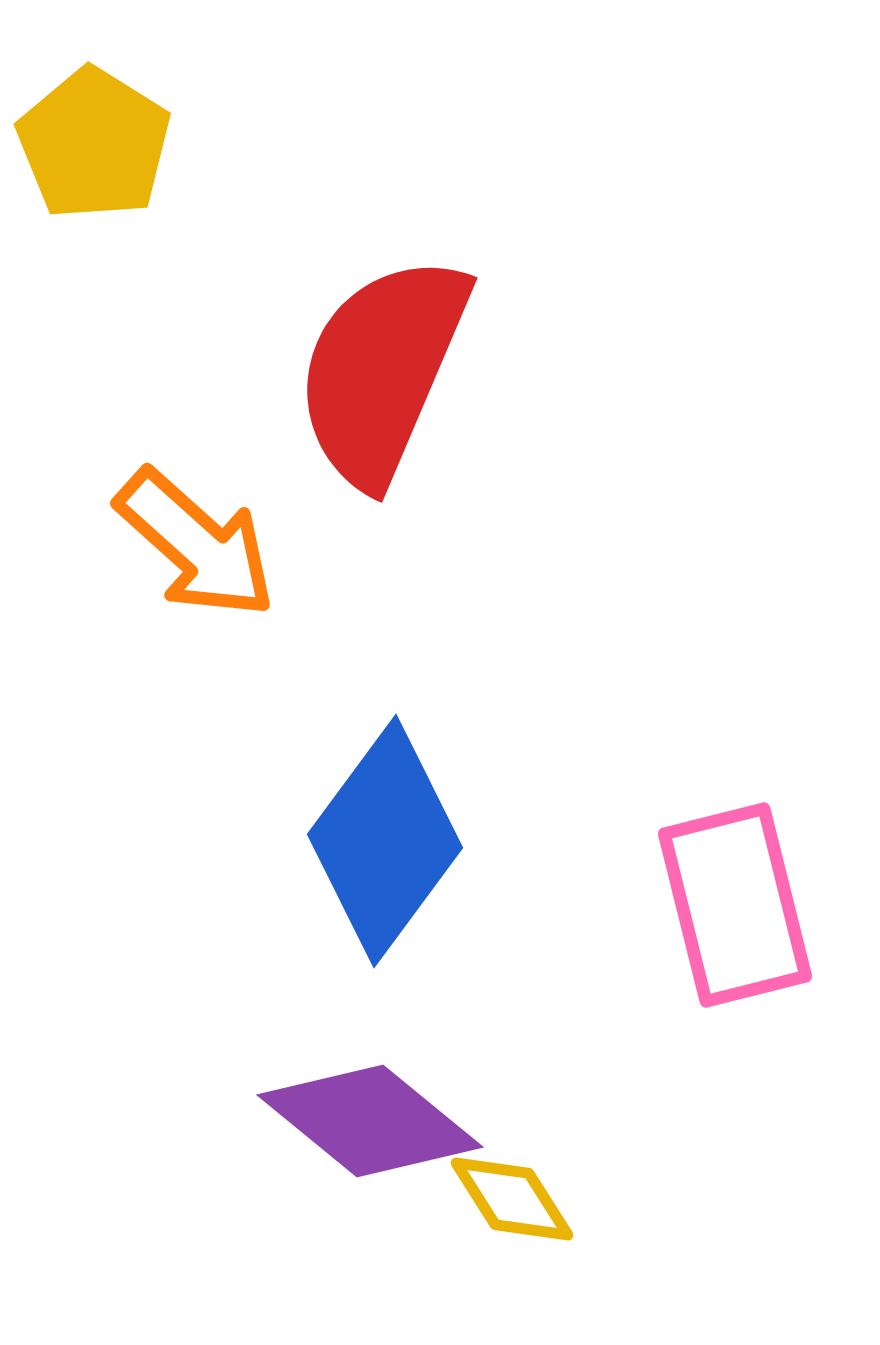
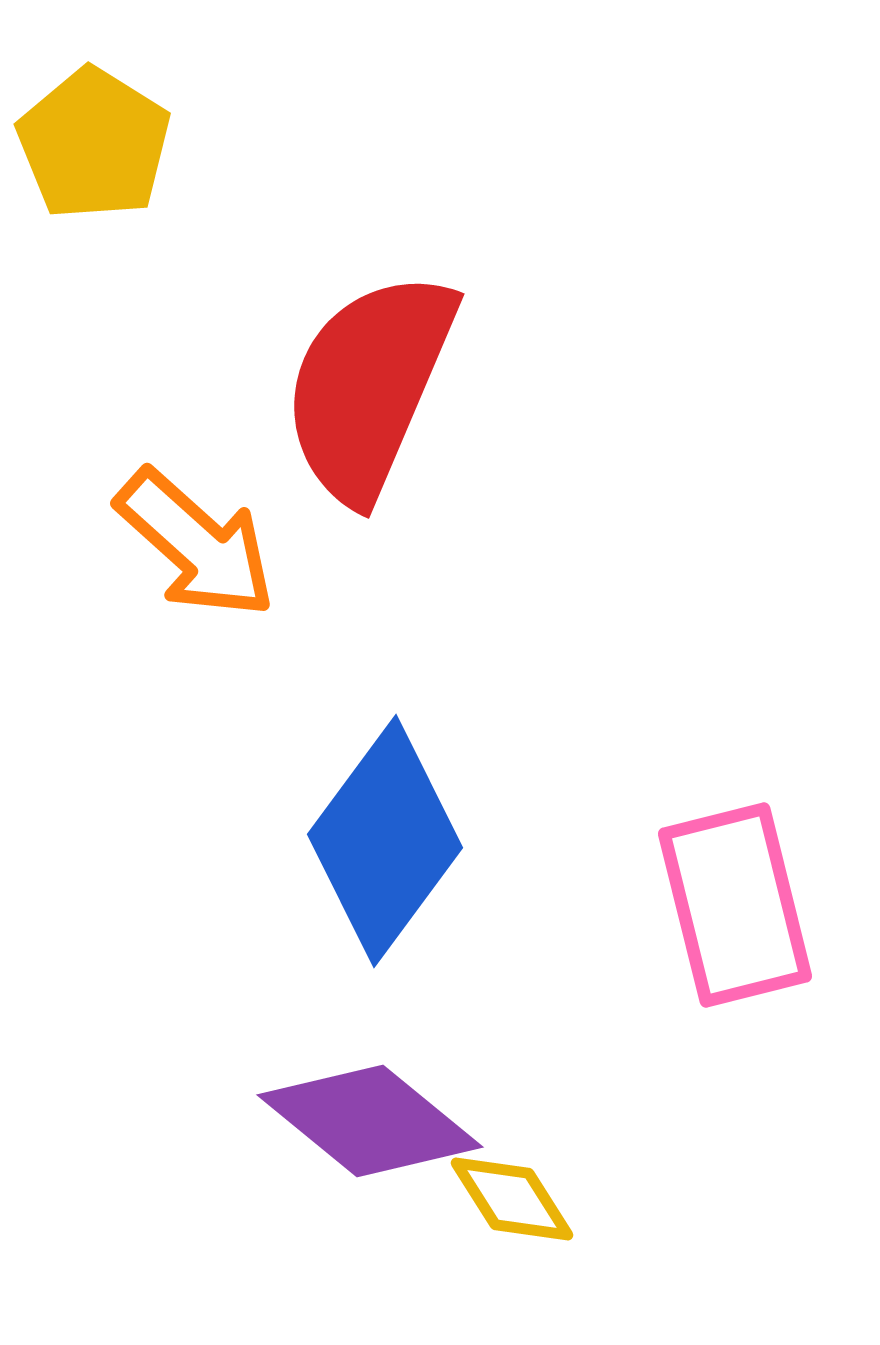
red semicircle: moved 13 px left, 16 px down
